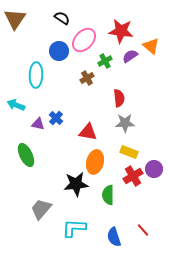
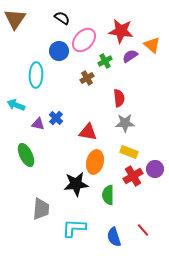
orange triangle: moved 1 px right, 1 px up
purple circle: moved 1 px right
gray trapezoid: rotated 145 degrees clockwise
